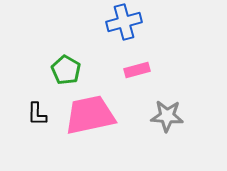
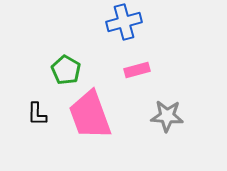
pink trapezoid: rotated 98 degrees counterclockwise
